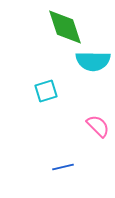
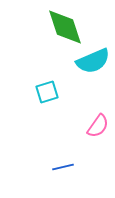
cyan semicircle: rotated 24 degrees counterclockwise
cyan square: moved 1 px right, 1 px down
pink semicircle: rotated 80 degrees clockwise
